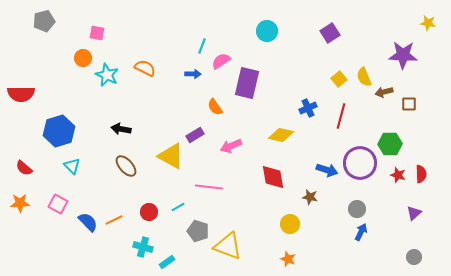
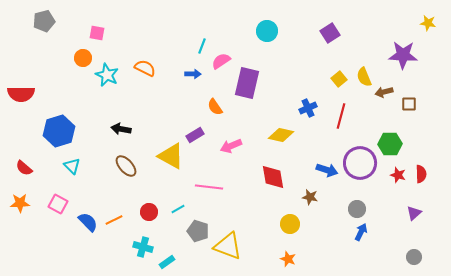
cyan line at (178, 207): moved 2 px down
